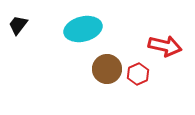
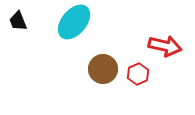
black trapezoid: moved 4 px up; rotated 60 degrees counterclockwise
cyan ellipse: moved 9 px left, 7 px up; rotated 36 degrees counterclockwise
brown circle: moved 4 px left
